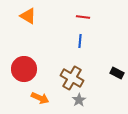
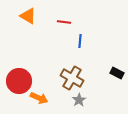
red line: moved 19 px left, 5 px down
red circle: moved 5 px left, 12 px down
orange arrow: moved 1 px left
